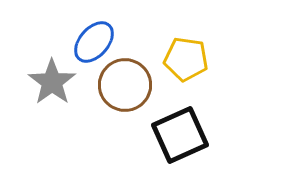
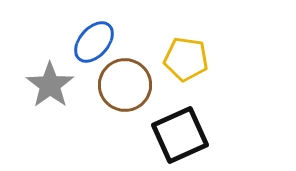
gray star: moved 2 px left, 3 px down
